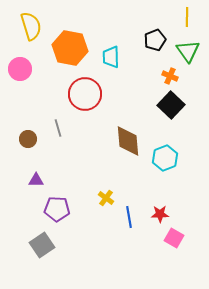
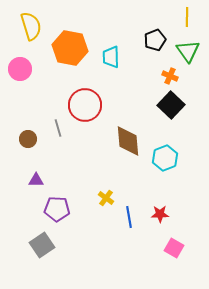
red circle: moved 11 px down
pink square: moved 10 px down
